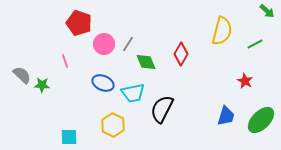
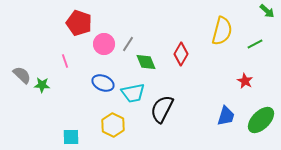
cyan square: moved 2 px right
